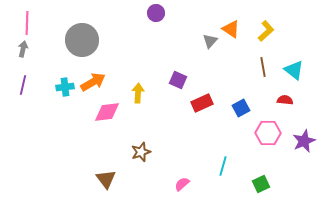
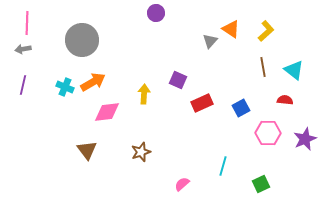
gray arrow: rotated 112 degrees counterclockwise
cyan cross: rotated 30 degrees clockwise
yellow arrow: moved 6 px right, 1 px down
purple star: moved 1 px right, 2 px up
brown triangle: moved 19 px left, 29 px up
